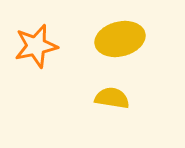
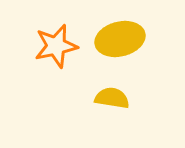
orange star: moved 20 px right
